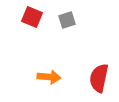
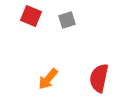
red square: moved 1 px left, 1 px up
orange arrow: moved 1 px left, 2 px down; rotated 125 degrees clockwise
